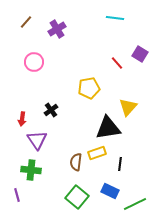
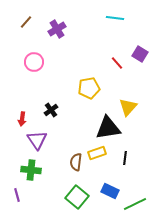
black line: moved 5 px right, 6 px up
